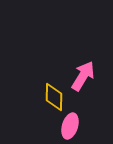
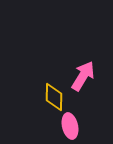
pink ellipse: rotated 30 degrees counterclockwise
